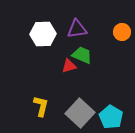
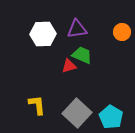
yellow L-shape: moved 4 px left, 1 px up; rotated 20 degrees counterclockwise
gray square: moved 3 px left
